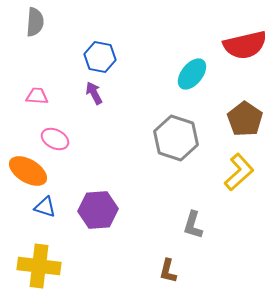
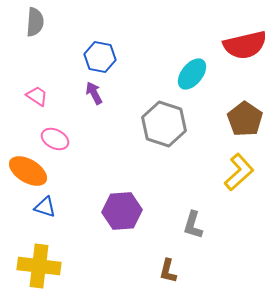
pink trapezoid: rotated 30 degrees clockwise
gray hexagon: moved 12 px left, 14 px up
purple hexagon: moved 24 px right, 1 px down
